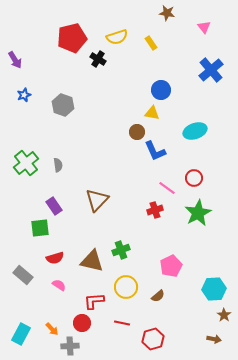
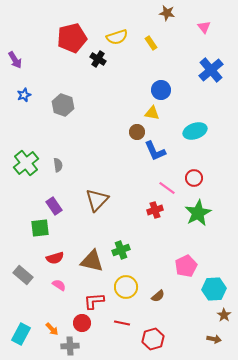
pink pentagon at (171, 266): moved 15 px right
